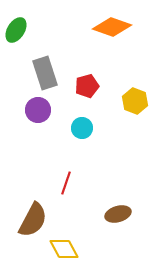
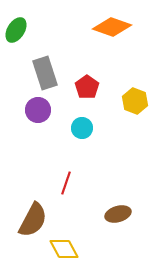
red pentagon: moved 1 px down; rotated 20 degrees counterclockwise
